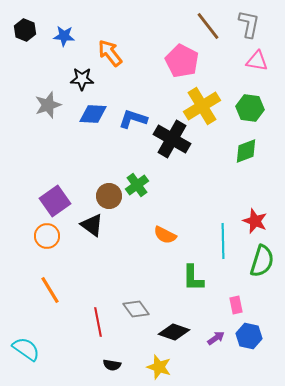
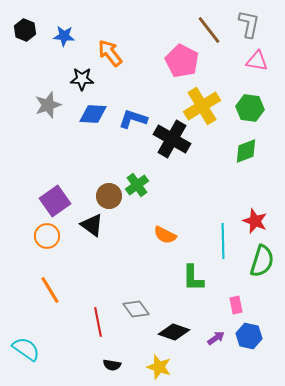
brown line: moved 1 px right, 4 px down
